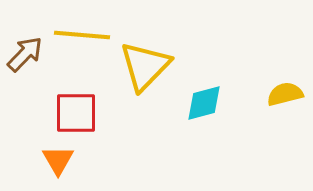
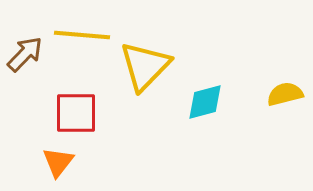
cyan diamond: moved 1 px right, 1 px up
orange triangle: moved 2 px down; rotated 8 degrees clockwise
